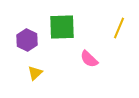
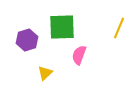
purple hexagon: rotated 15 degrees clockwise
pink semicircle: moved 10 px left, 4 px up; rotated 66 degrees clockwise
yellow triangle: moved 10 px right
